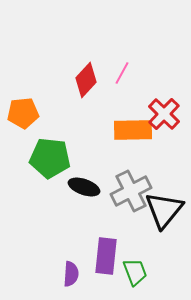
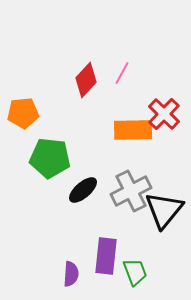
black ellipse: moved 1 px left, 3 px down; rotated 60 degrees counterclockwise
